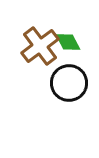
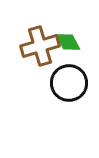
brown cross: rotated 21 degrees clockwise
